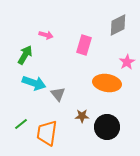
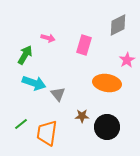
pink arrow: moved 2 px right, 3 px down
pink star: moved 2 px up
